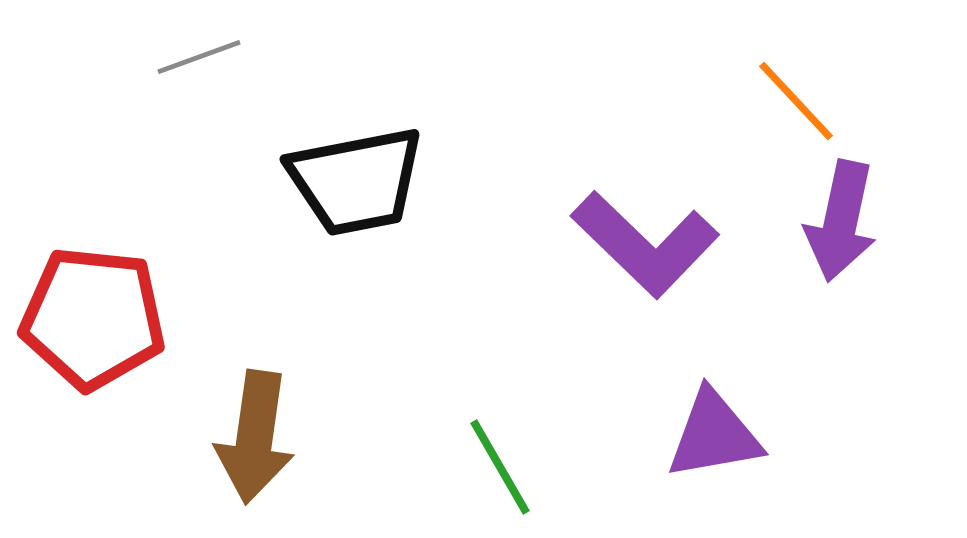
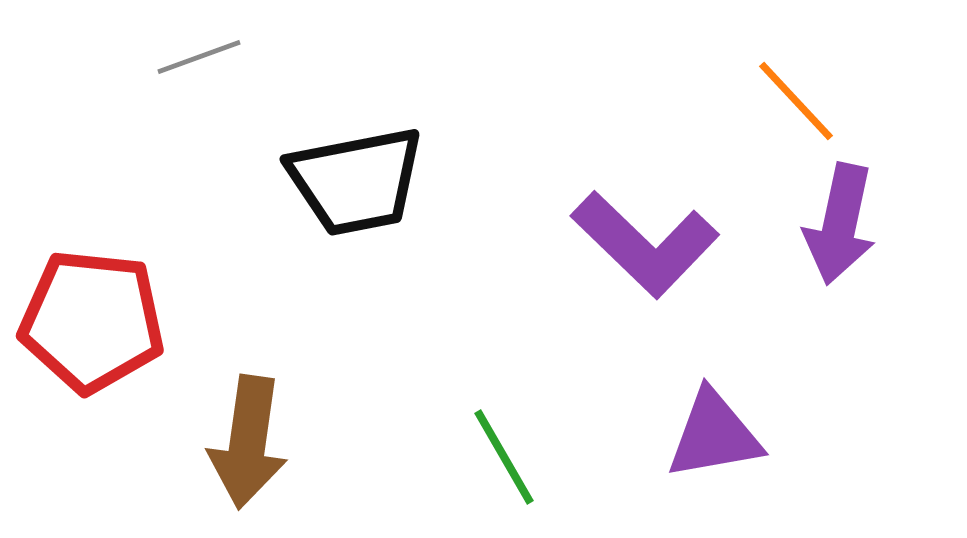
purple arrow: moved 1 px left, 3 px down
red pentagon: moved 1 px left, 3 px down
brown arrow: moved 7 px left, 5 px down
green line: moved 4 px right, 10 px up
